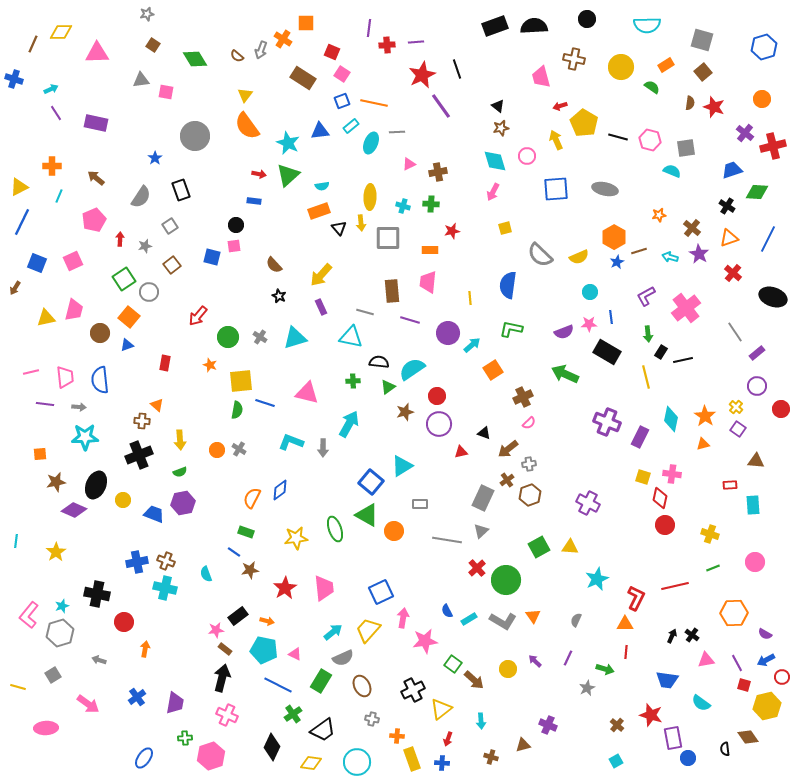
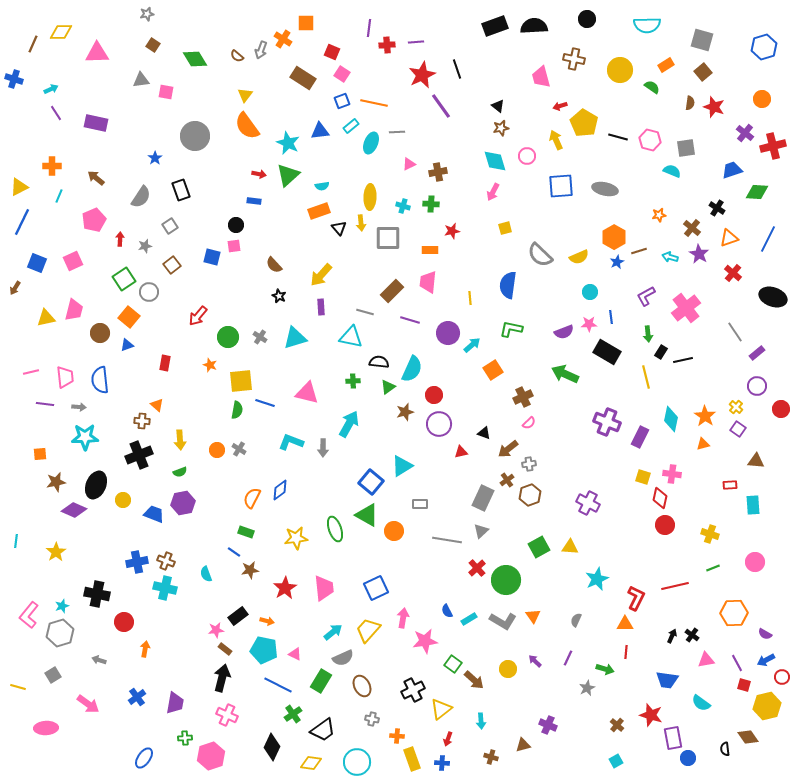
yellow circle at (621, 67): moved 1 px left, 3 px down
blue square at (556, 189): moved 5 px right, 3 px up
black cross at (727, 206): moved 10 px left, 2 px down
brown rectangle at (392, 291): rotated 50 degrees clockwise
purple rectangle at (321, 307): rotated 21 degrees clockwise
cyan semicircle at (412, 369): rotated 148 degrees clockwise
red circle at (437, 396): moved 3 px left, 1 px up
blue square at (381, 592): moved 5 px left, 4 px up
